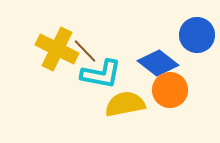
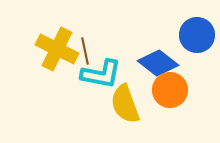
brown line: rotated 32 degrees clockwise
yellow semicircle: rotated 99 degrees counterclockwise
